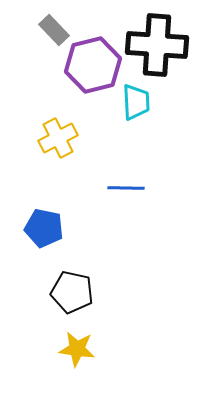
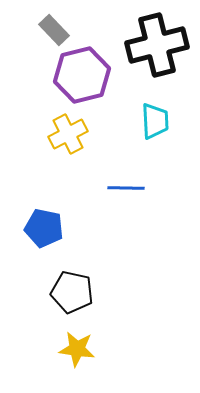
black cross: rotated 18 degrees counterclockwise
purple hexagon: moved 11 px left, 10 px down
cyan trapezoid: moved 19 px right, 19 px down
yellow cross: moved 10 px right, 4 px up
